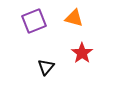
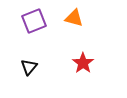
red star: moved 1 px right, 10 px down
black triangle: moved 17 px left
